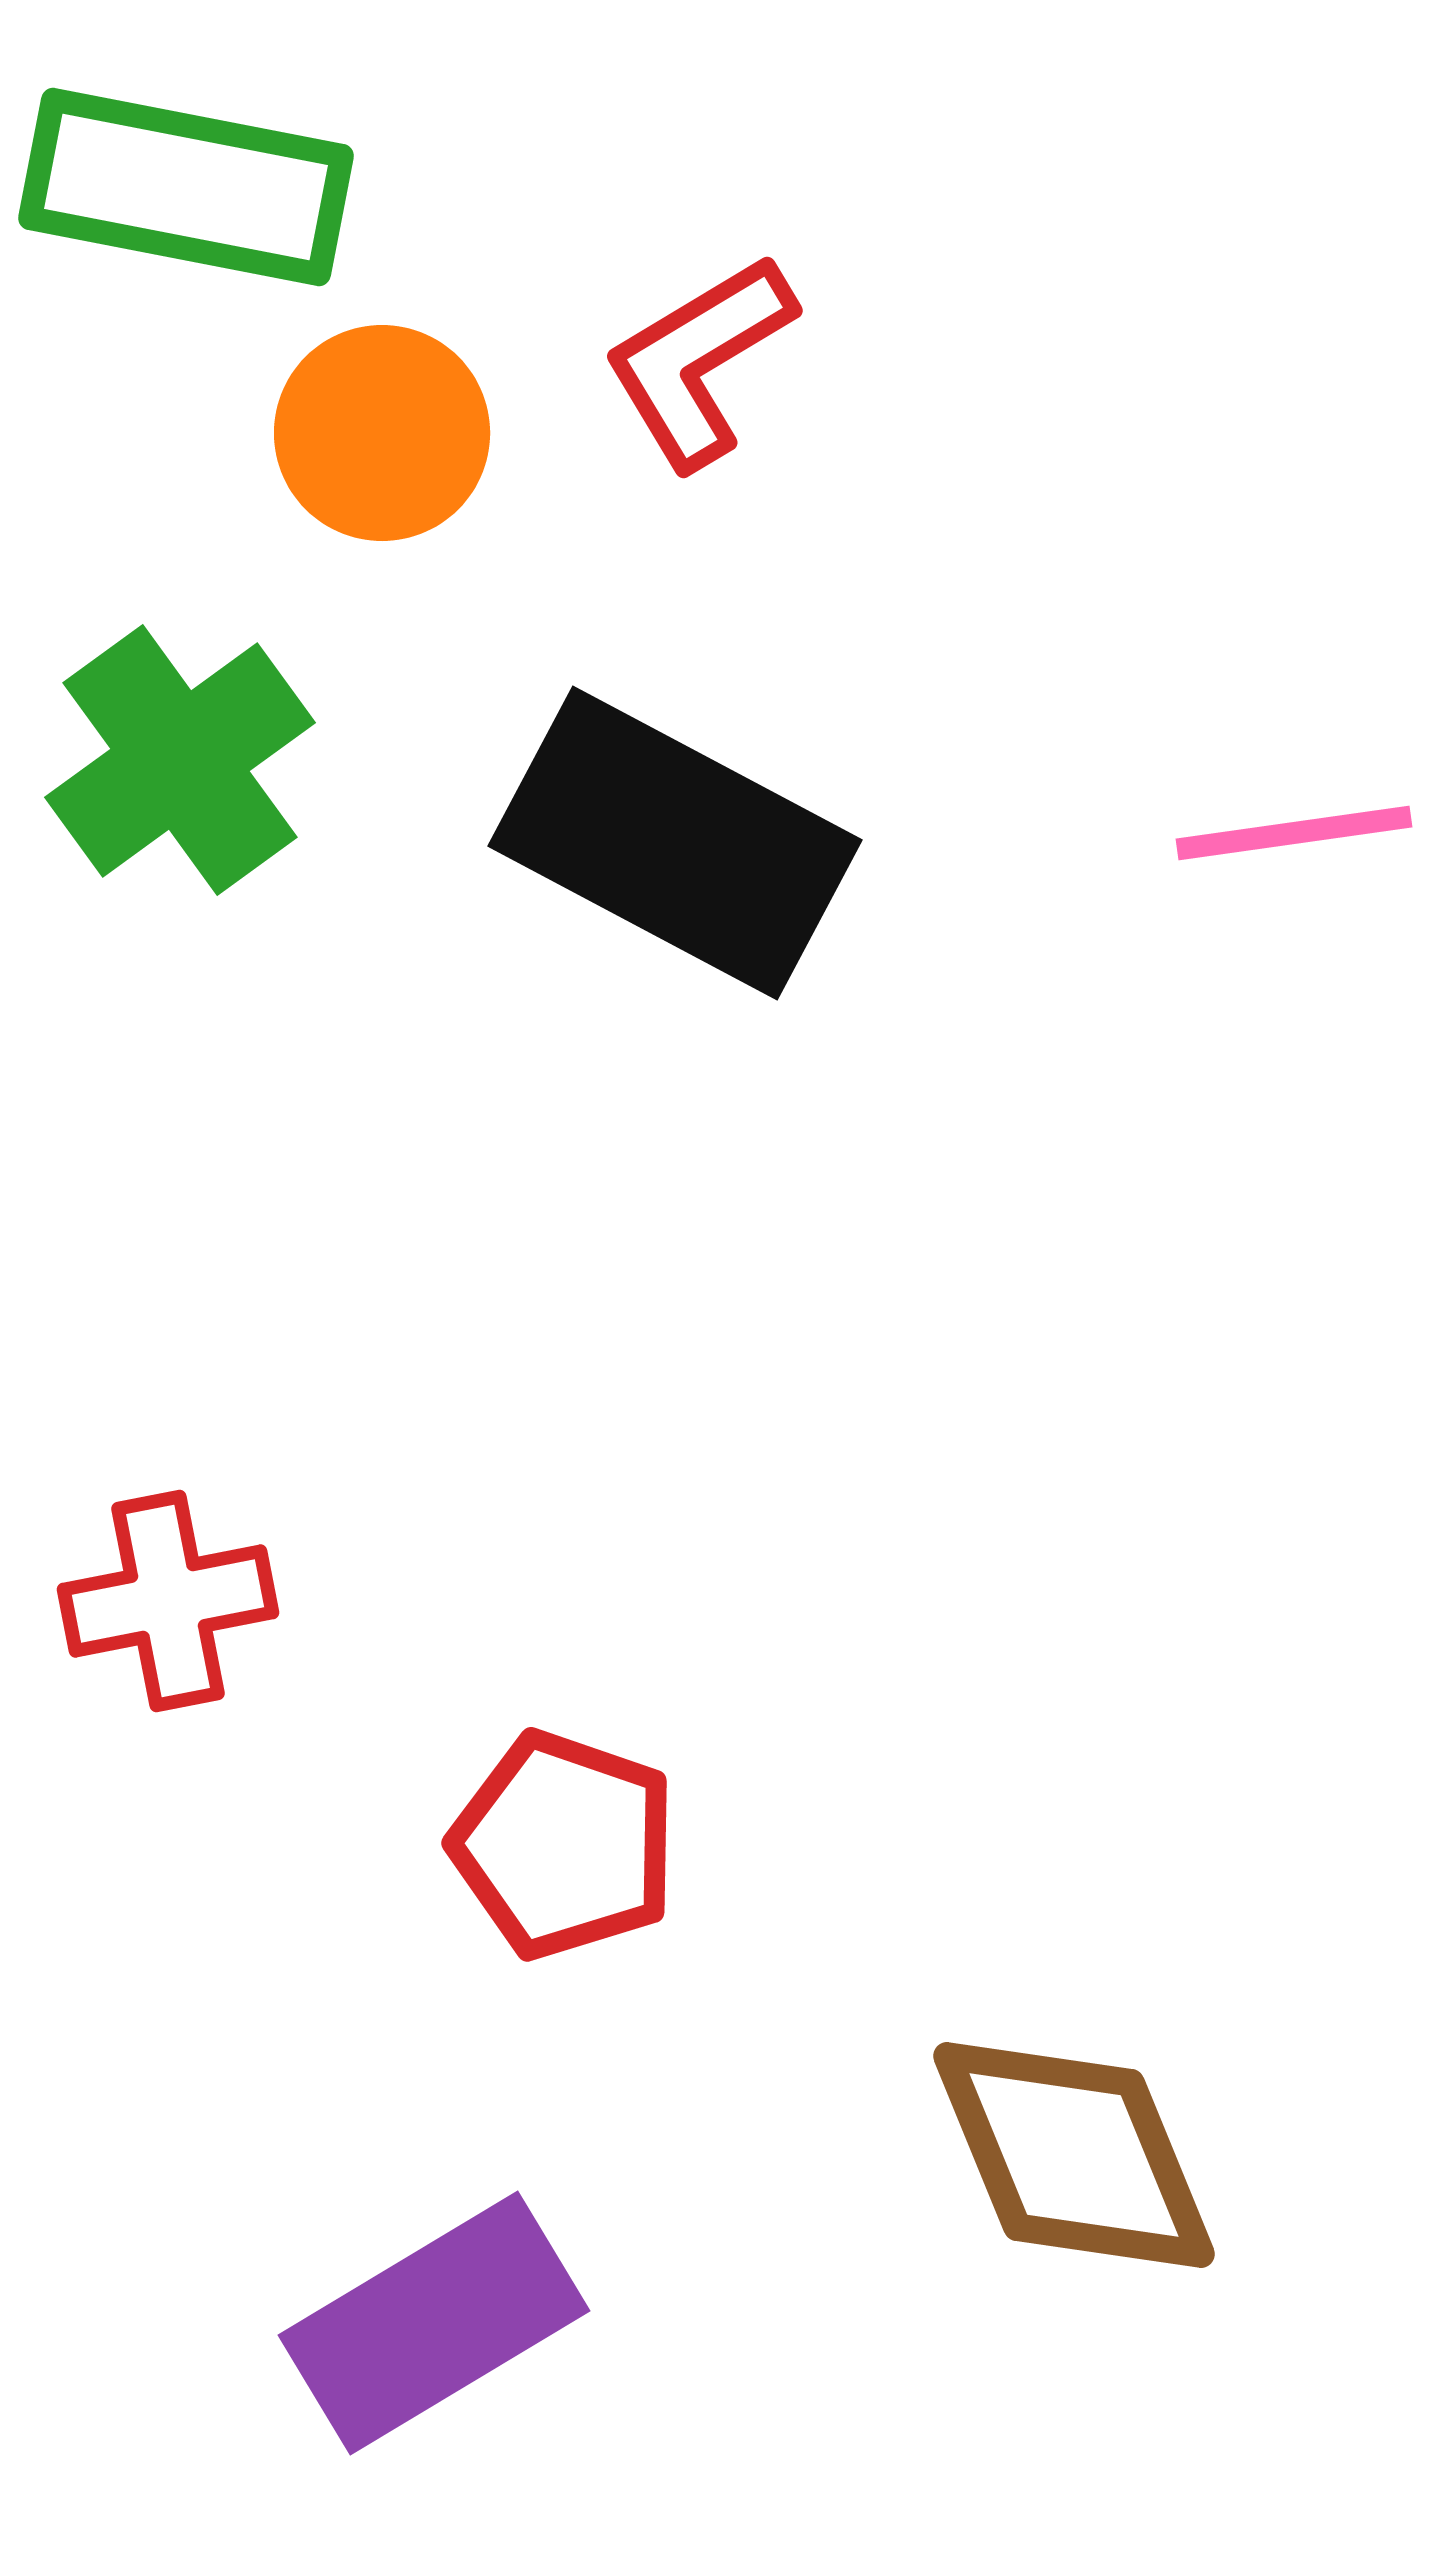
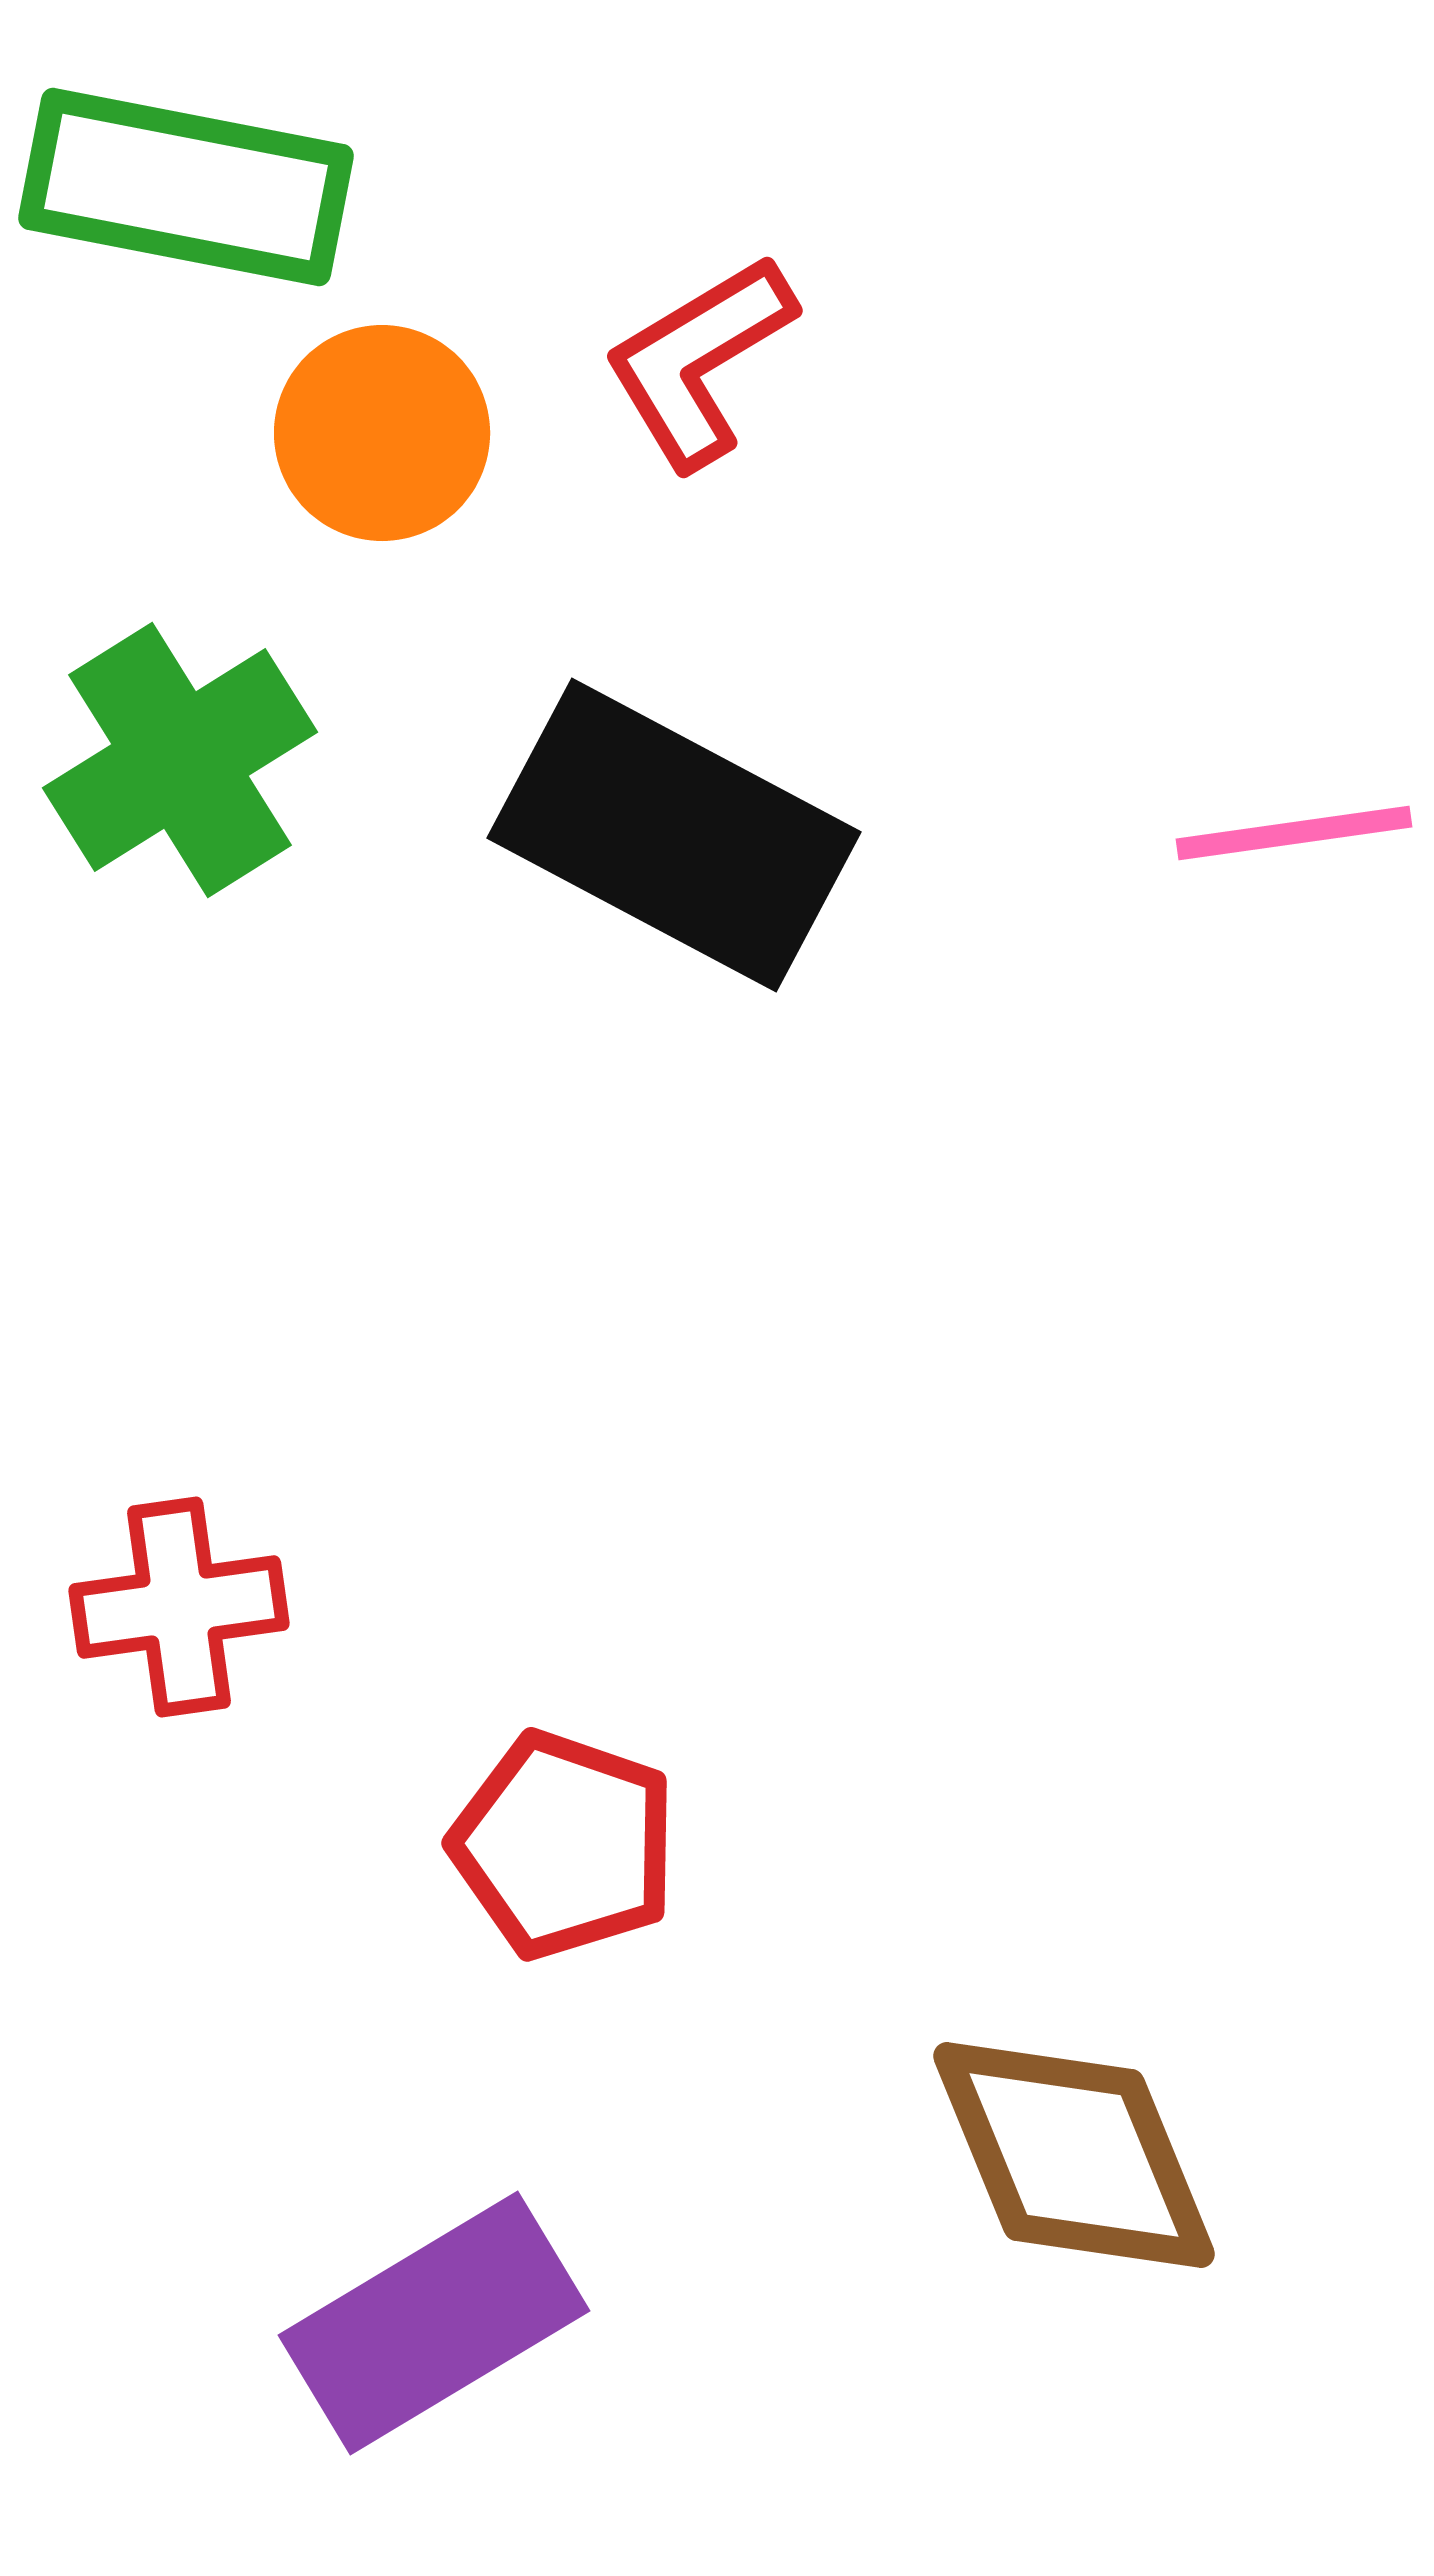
green cross: rotated 4 degrees clockwise
black rectangle: moved 1 px left, 8 px up
red cross: moved 11 px right, 6 px down; rotated 3 degrees clockwise
